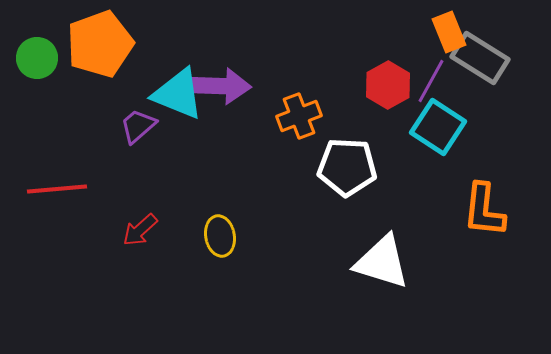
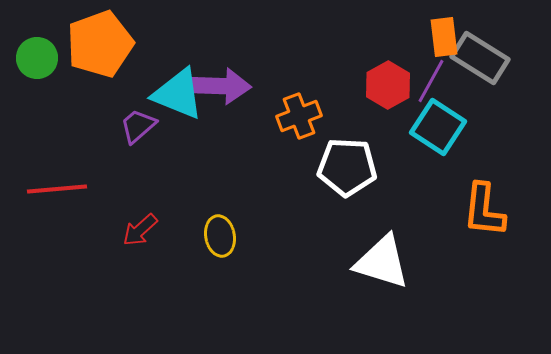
orange rectangle: moved 5 px left, 5 px down; rotated 15 degrees clockwise
